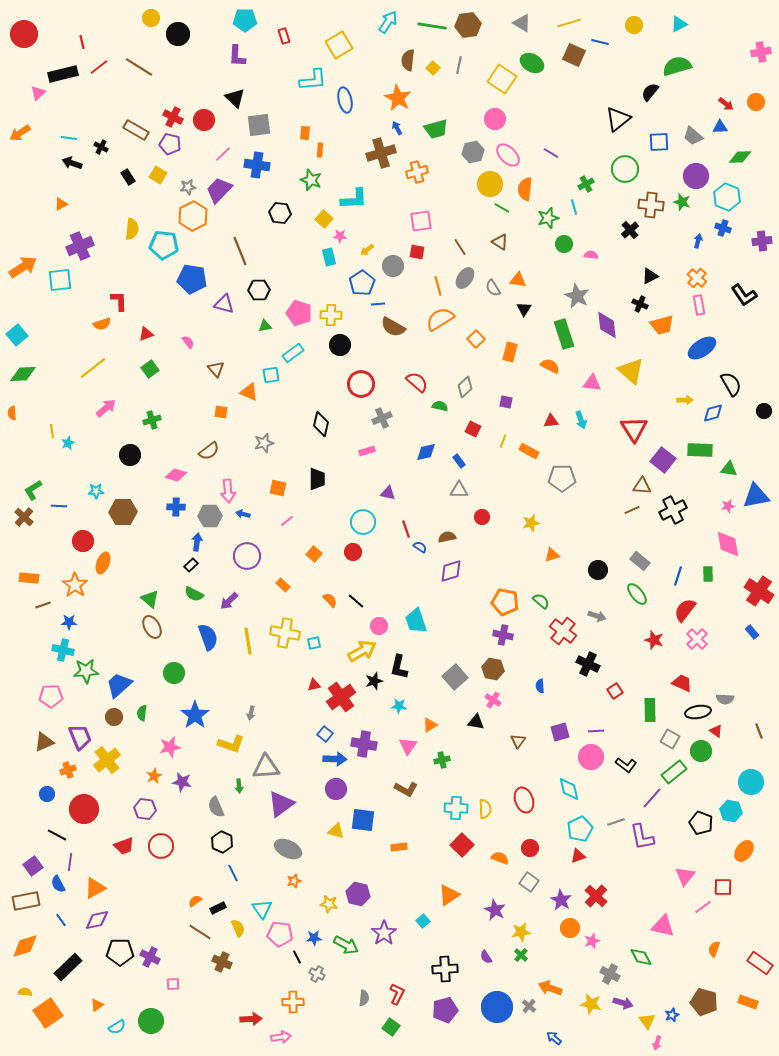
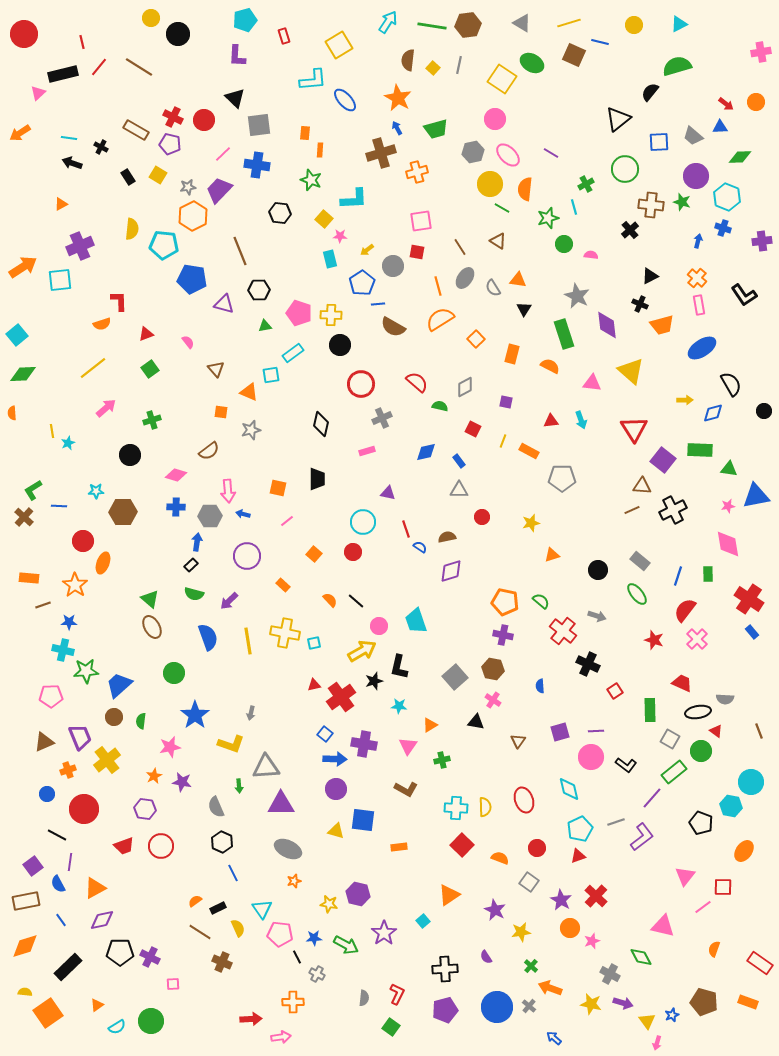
cyan pentagon at (245, 20): rotated 15 degrees counterclockwise
red line at (99, 67): rotated 12 degrees counterclockwise
blue ellipse at (345, 100): rotated 30 degrees counterclockwise
brown triangle at (500, 242): moved 2 px left, 1 px up
cyan rectangle at (329, 257): moved 1 px right, 2 px down
orange rectangle at (510, 352): moved 2 px right, 2 px down
gray diamond at (465, 387): rotated 15 degrees clockwise
gray star at (264, 443): moved 13 px left, 13 px up
red cross at (759, 591): moved 10 px left, 8 px down
green semicircle at (194, 594): rotated 12 degrees counterclockwise
green semicircle at (142, 713): moved 1 px left, 8 px down
purple triangle at (281, 804): rotated 36 degrees clockwise
yellow semicircle at (485, 809): moved 2 px up
cyan hexagon at (731, 811): moved 5 px up
purple L-shape at (642, 837): rotated 116 degrees counterclockwise
red circle at (530, 848): moved 7 px right
purple diamond at (97, 920): moved 5 px right
green cross at (521, 955): moved 10 px right, 11 px down
